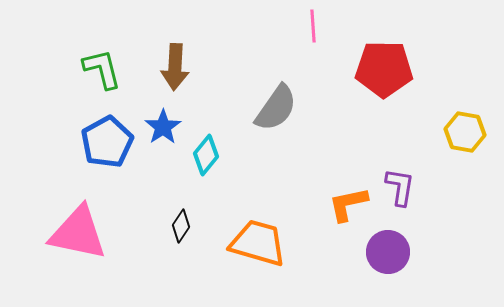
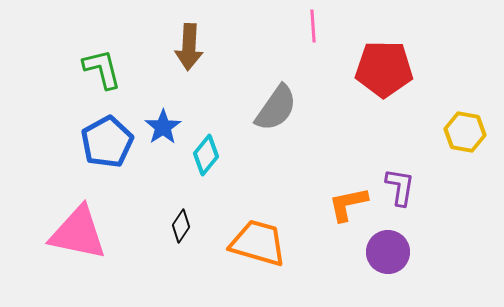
brown arrow: moved 14 px right, 20 px up
